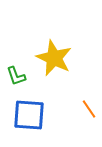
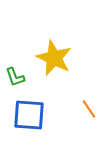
green L-shape: moved 1 px left, 1 px down
